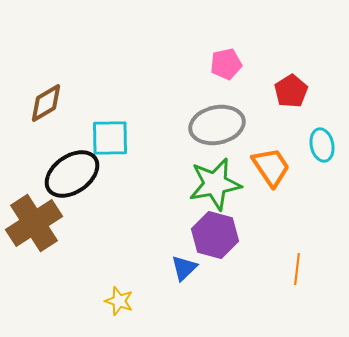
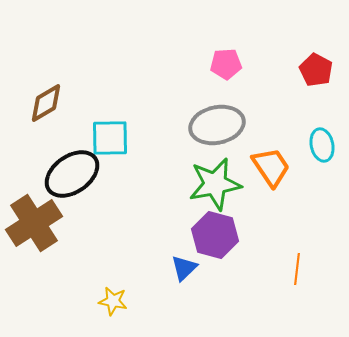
pink pentagon: rotated 8 degrees clockwise
red pentagon: moved 25 px right, 21 px up; rotated 12 degrees counterclockwise
yellow star: moved 6 px left; rotated 8 degrees counterclockwise
